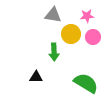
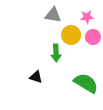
pink star: moved 1 px down
yellow circle: moved 1 px down
green arrow: moved 2 px right, 1 px down
black triangle: rotated 16 degrees clockwise
